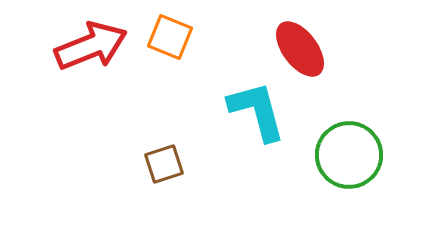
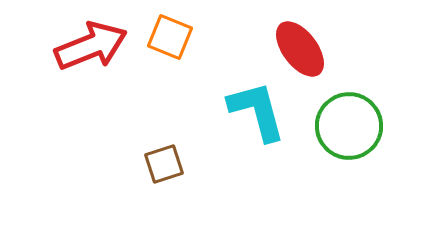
green circle: moved 29 px up
